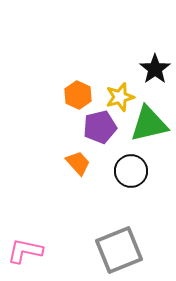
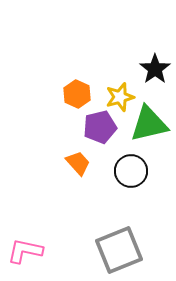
orange hexagon: moved 1 px left, 1 px up
